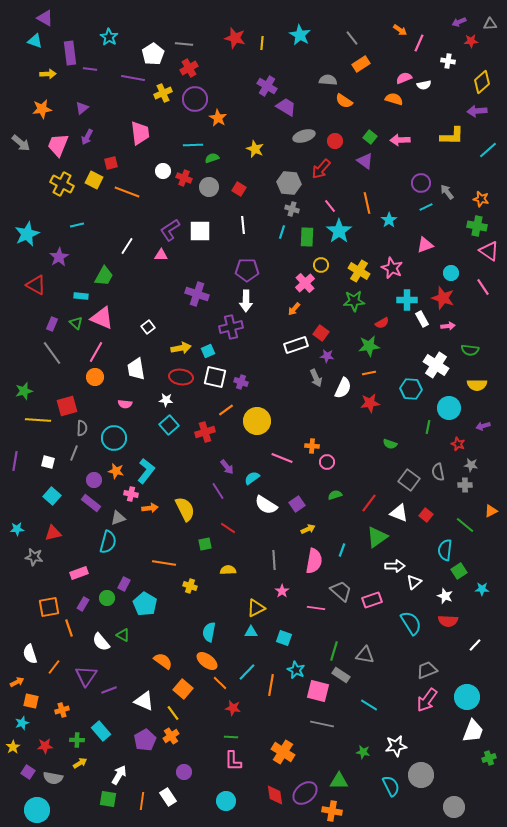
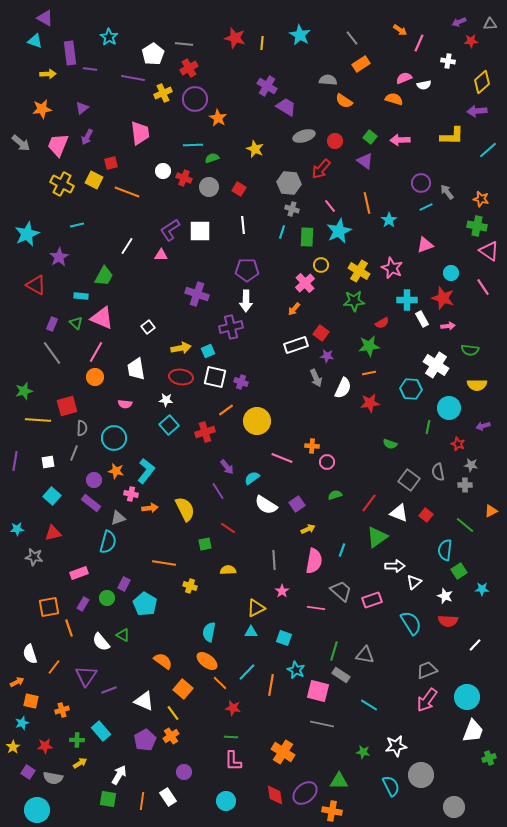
cyan star at (339, 231): rotated 10 degrees clockwise
white square at (48, 462): rotated 24 degrees counterclockwise
